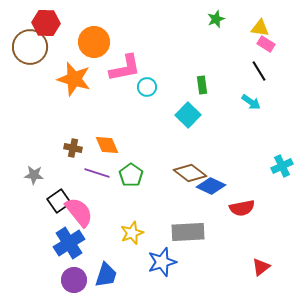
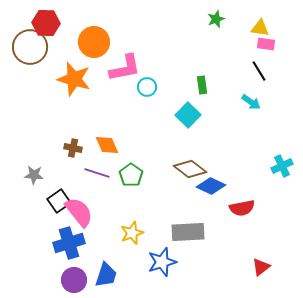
pink rectangle: rotated 24 degrees counterclockwise
brown diamond: moved 4 px up
blue cross: rotated 16 degrees clockwise
